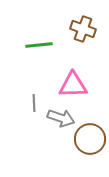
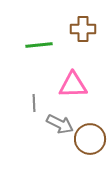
brown cross: rotated 20 degrees counterclockwise
gray arrow: moved 1 px left, 6 px down; rotated 8 degrees clockwise
